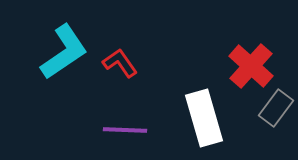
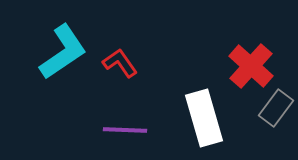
cyan L-shape: moved 1 px left
